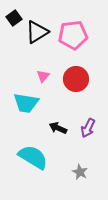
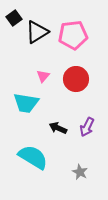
purple arrow: moved 1 px left, 1 px up
